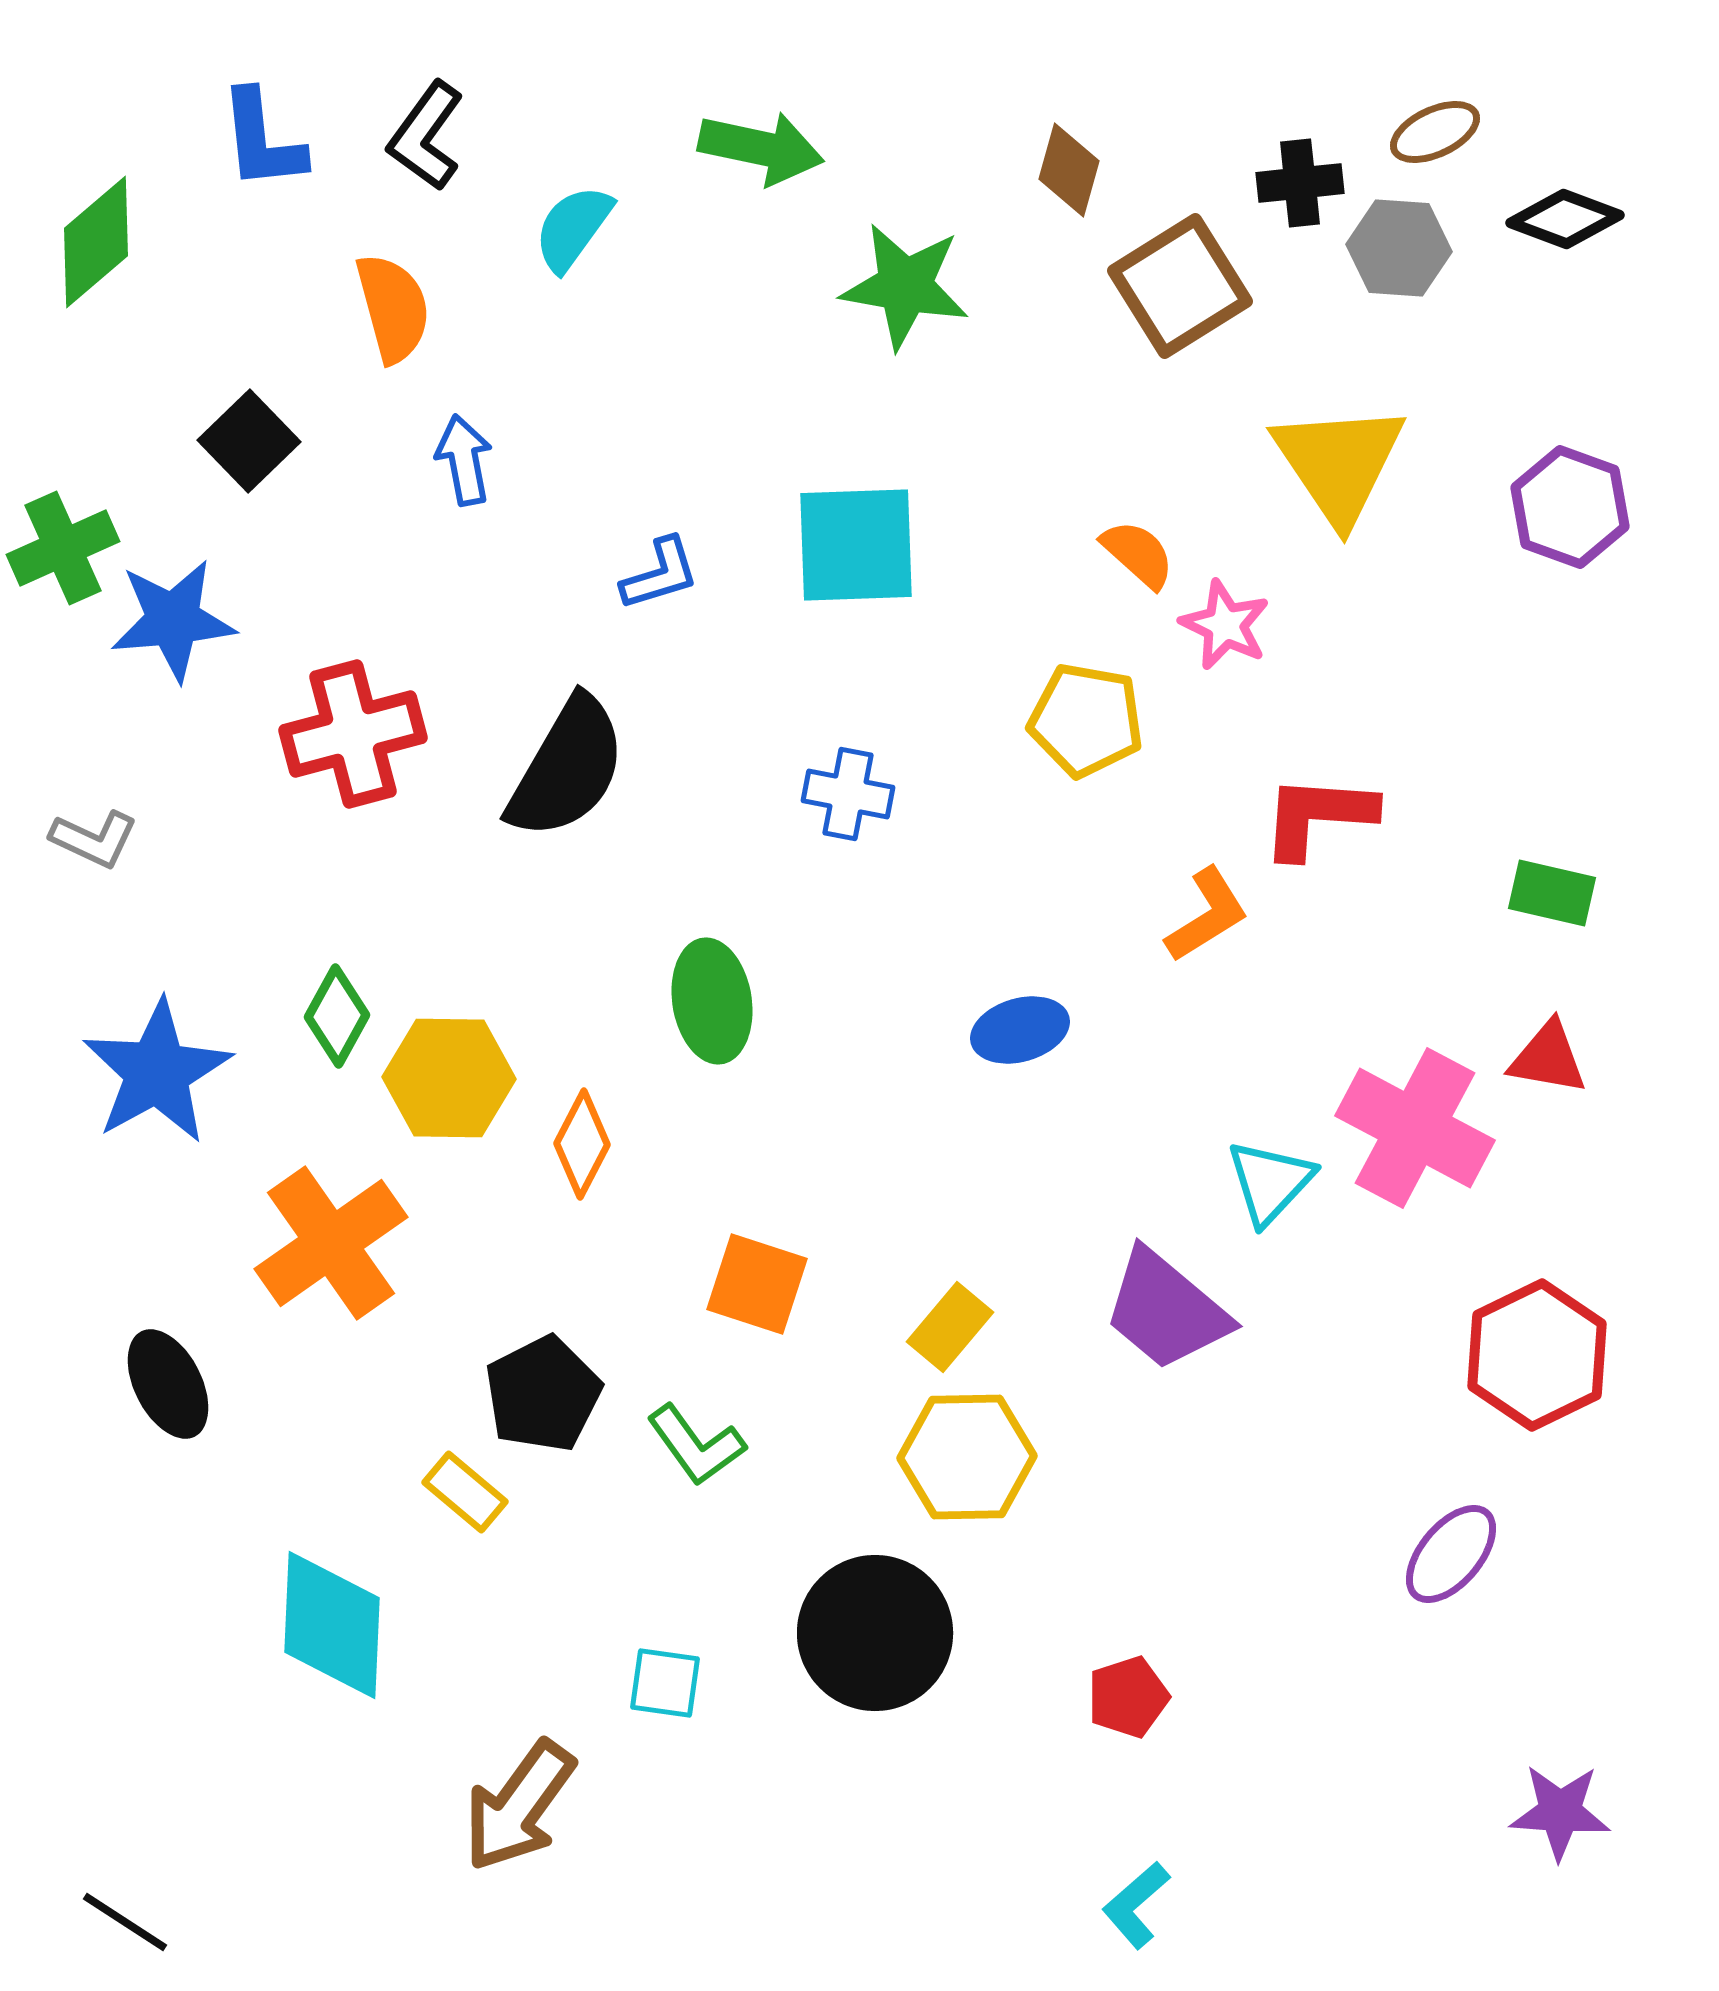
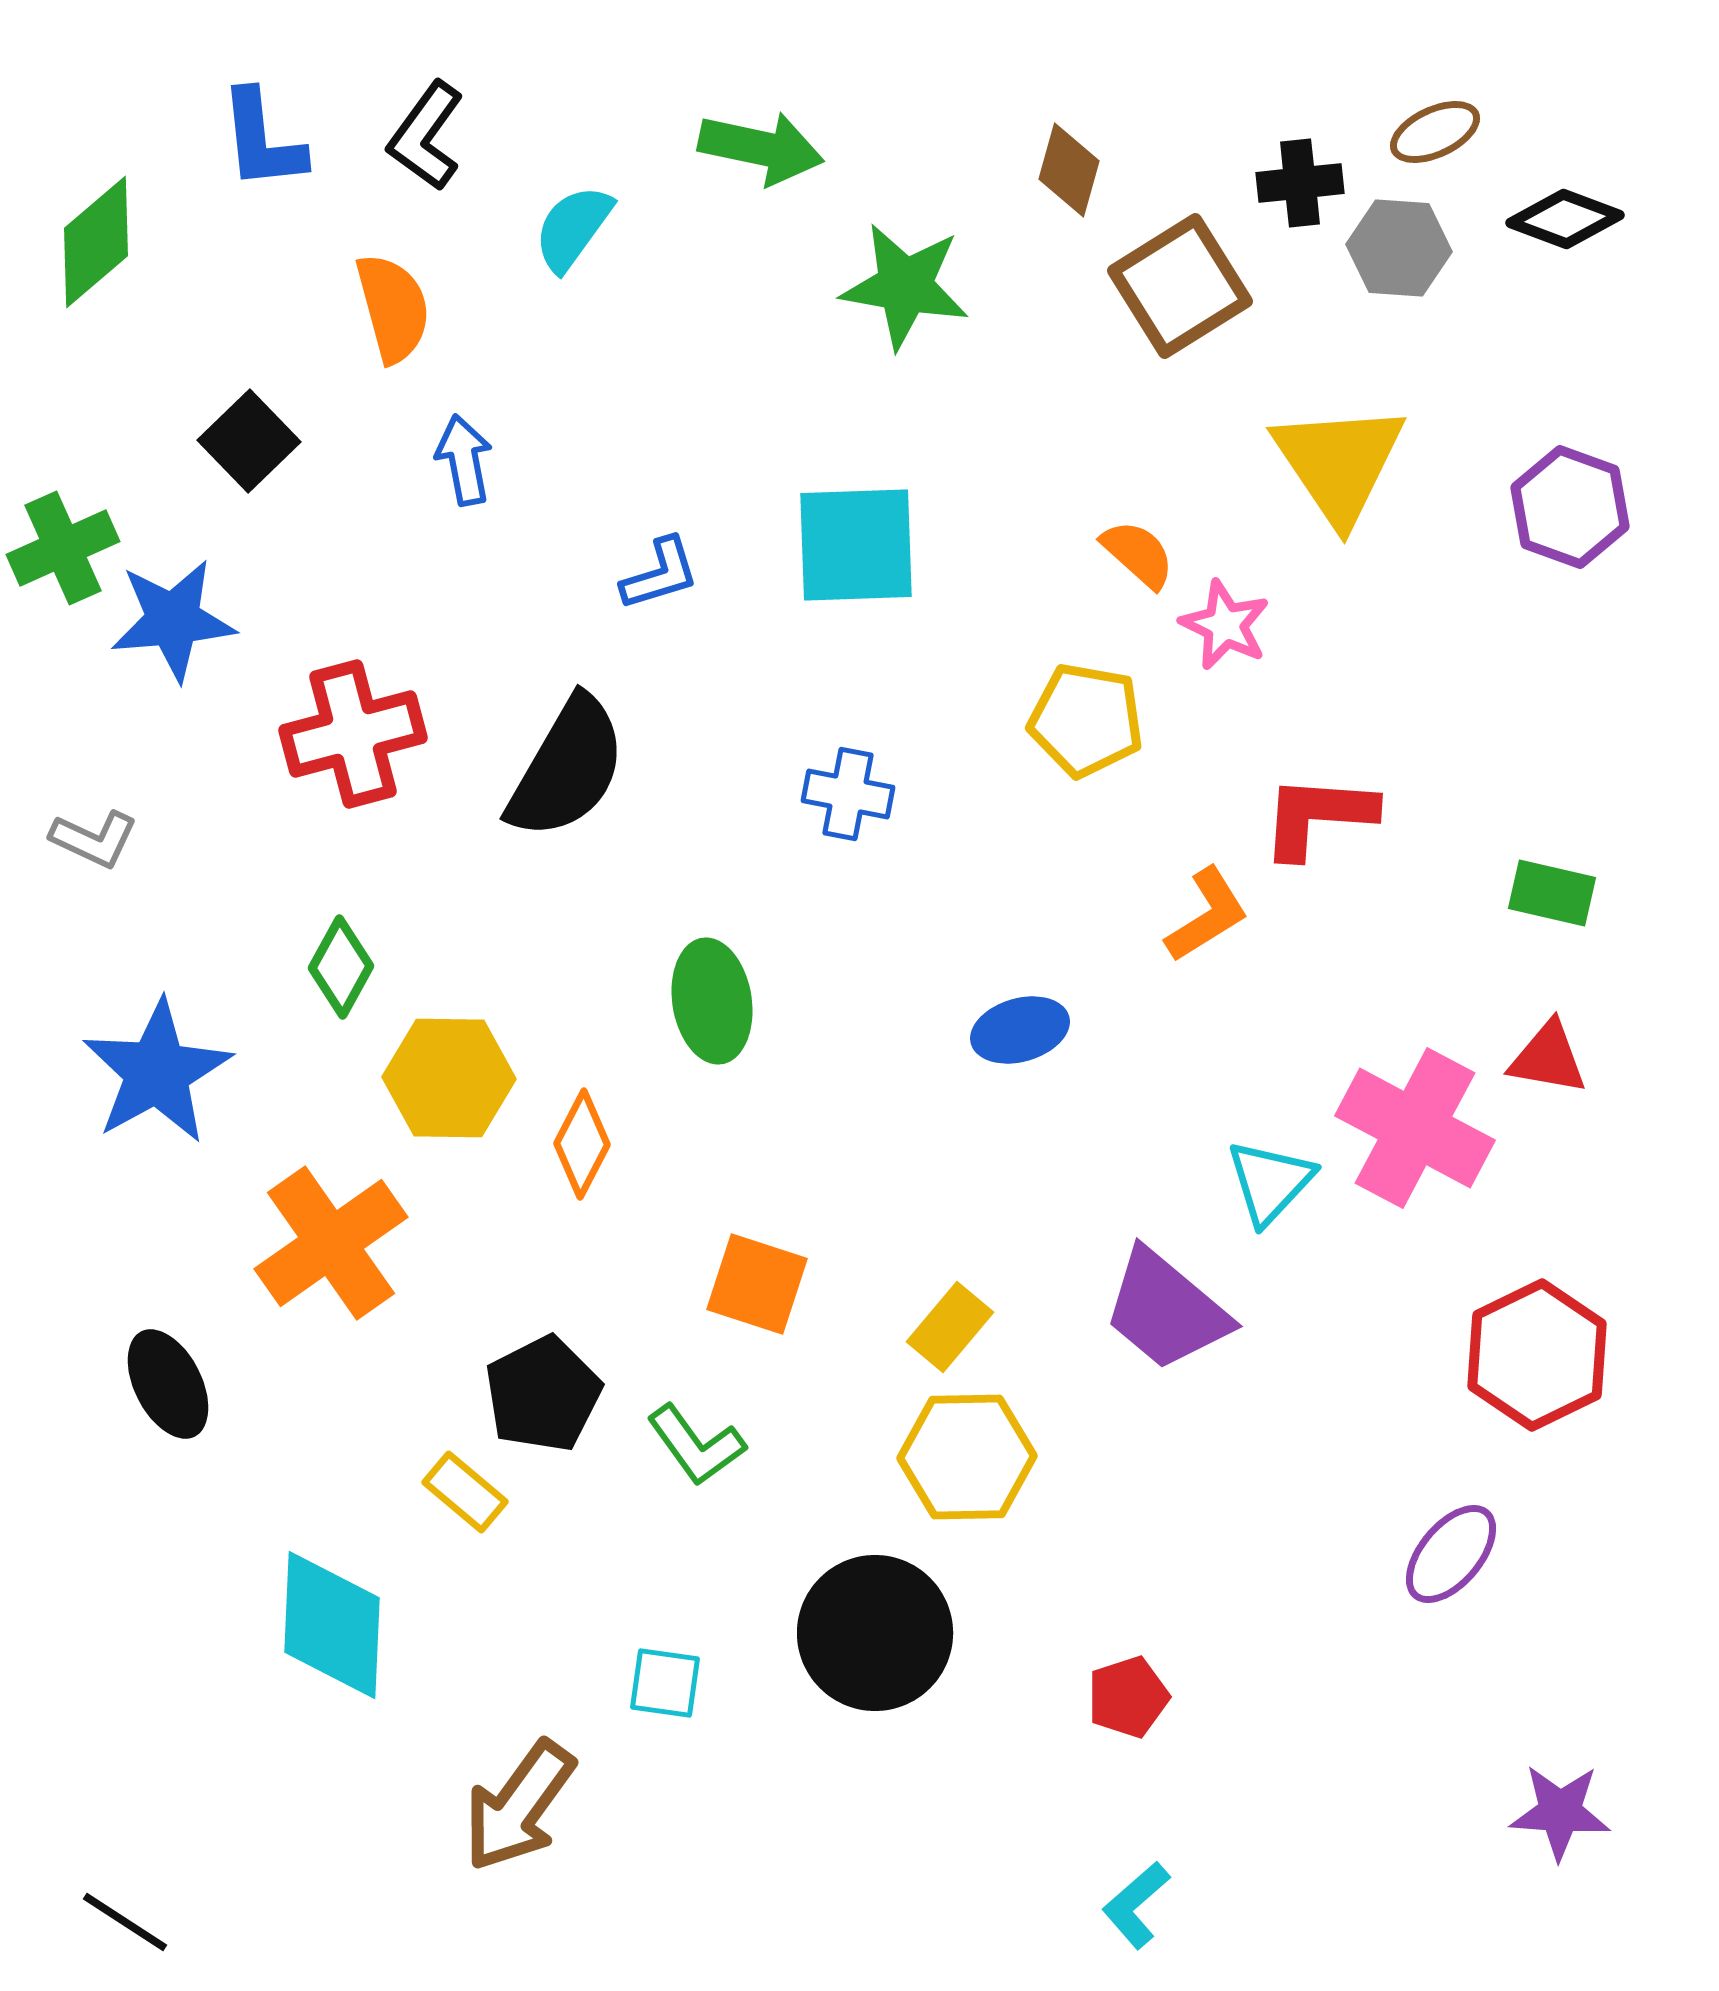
green diamond at (337, 1016): moved 4 px right, 49 px up
